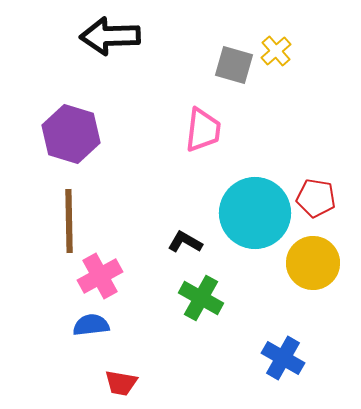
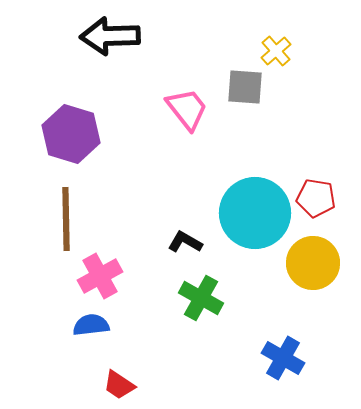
gray square: moved 11 px right, 22 px down; rotated 12 degrees counterclockwise
pink trapezoid: moved 16 px left, 21 px up; rotated 45 degrees counterclockwise
brown line: moved 3 px left, 2 px up
red trapezoid: moved 2 px left, 2 px down; rotated 24 degrees clockwise
